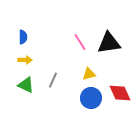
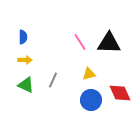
black triangle: rotated 10 degrees clockwise
blue circle: moved 2 px down
